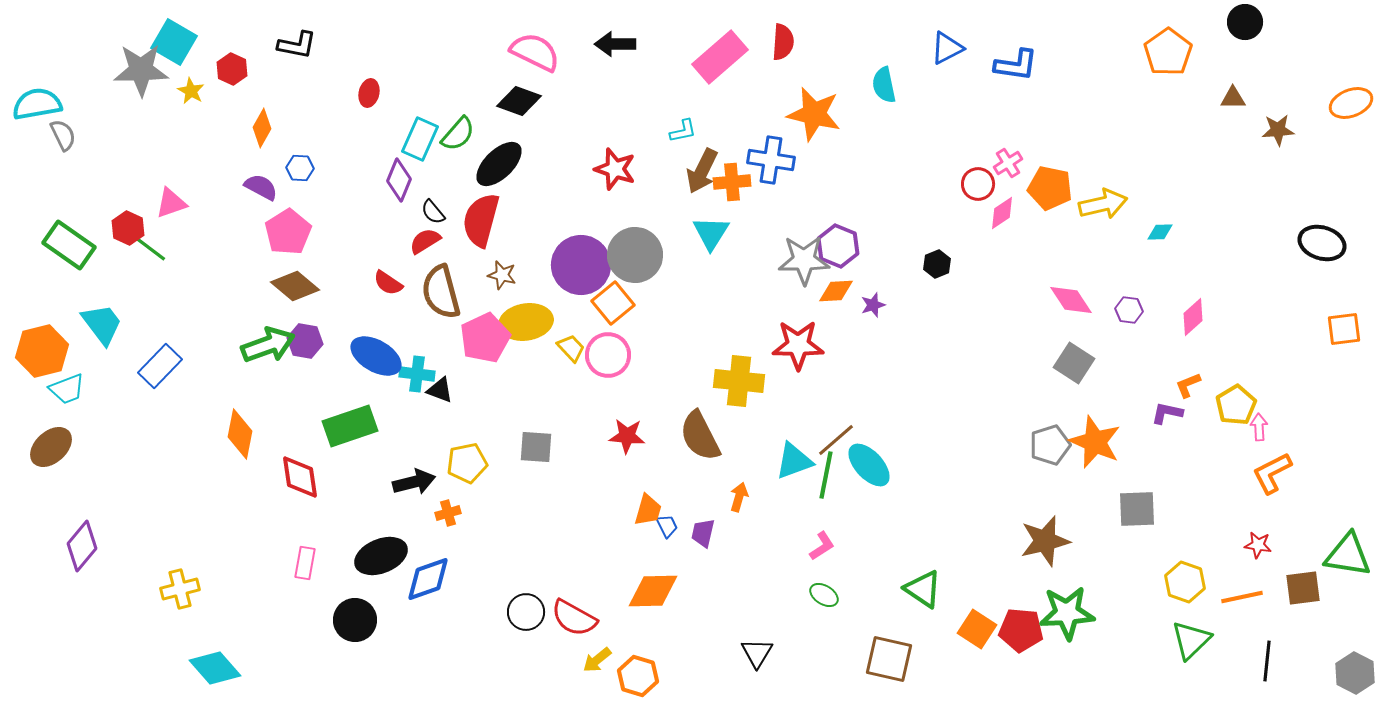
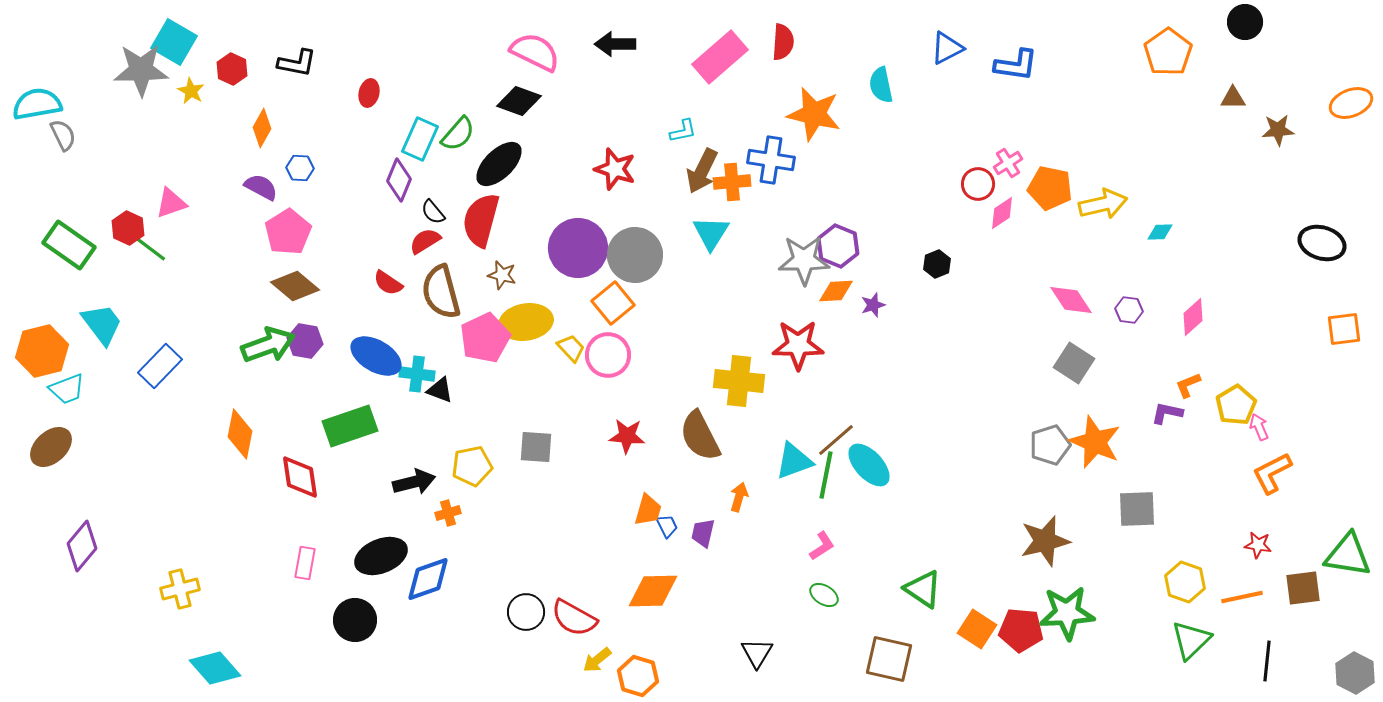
black L-shape at (297, 45): moved 18 px down
cyan semicircle at (884, 85): moved 3 px left
purple circle at (581, 265): moved 3 px left, 17 px up
pink arrow at (1259, 427): rotated 20 degrees counterclockwise
yellow pentagon at (467, 463): moved 5 px right, 3 px down
